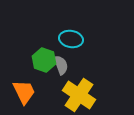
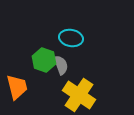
cyan ellipse: moved 1 px up
orange trapezoid: moved 7 px left, 5 px up; rotated 12 degrees clockwise
